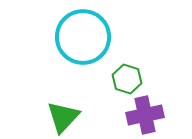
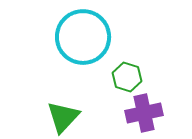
green hexagon: moved 2 px up
purple cross: moved 1 px left, 2 px up
